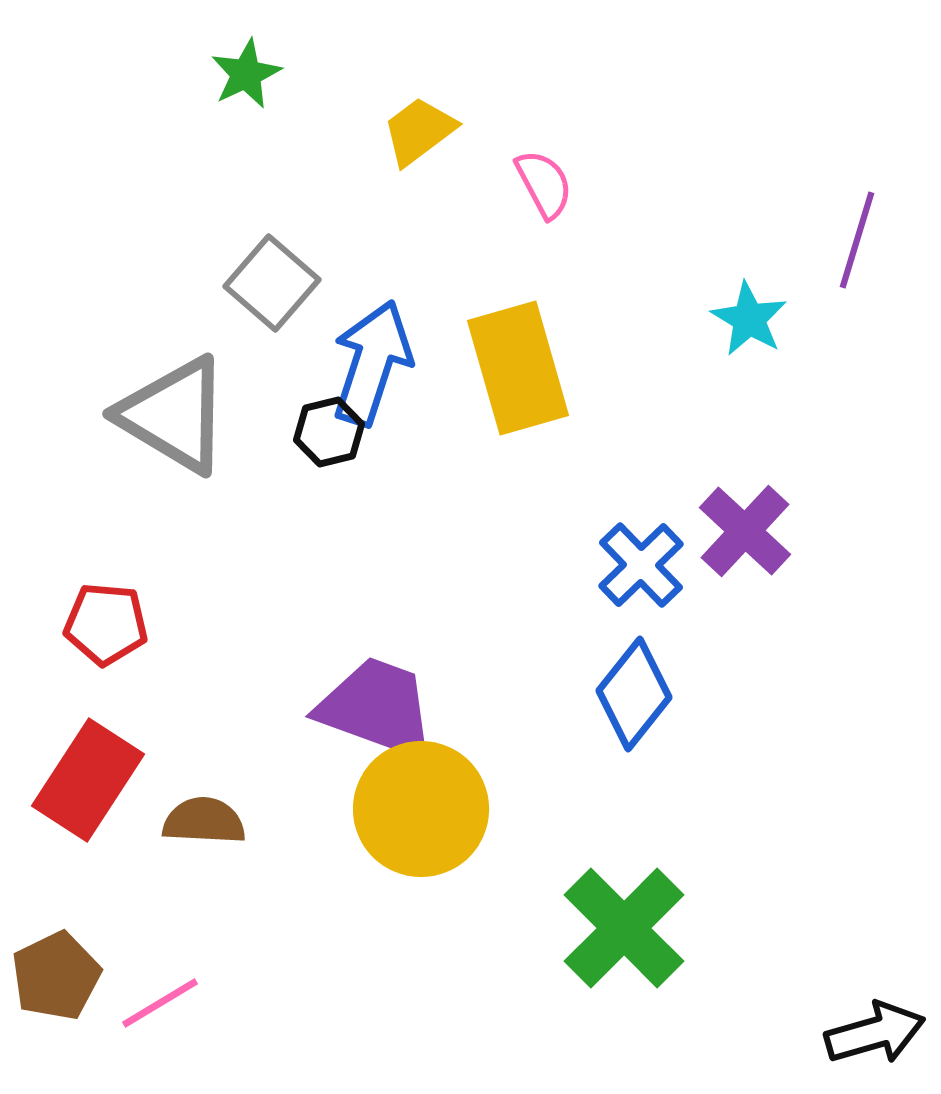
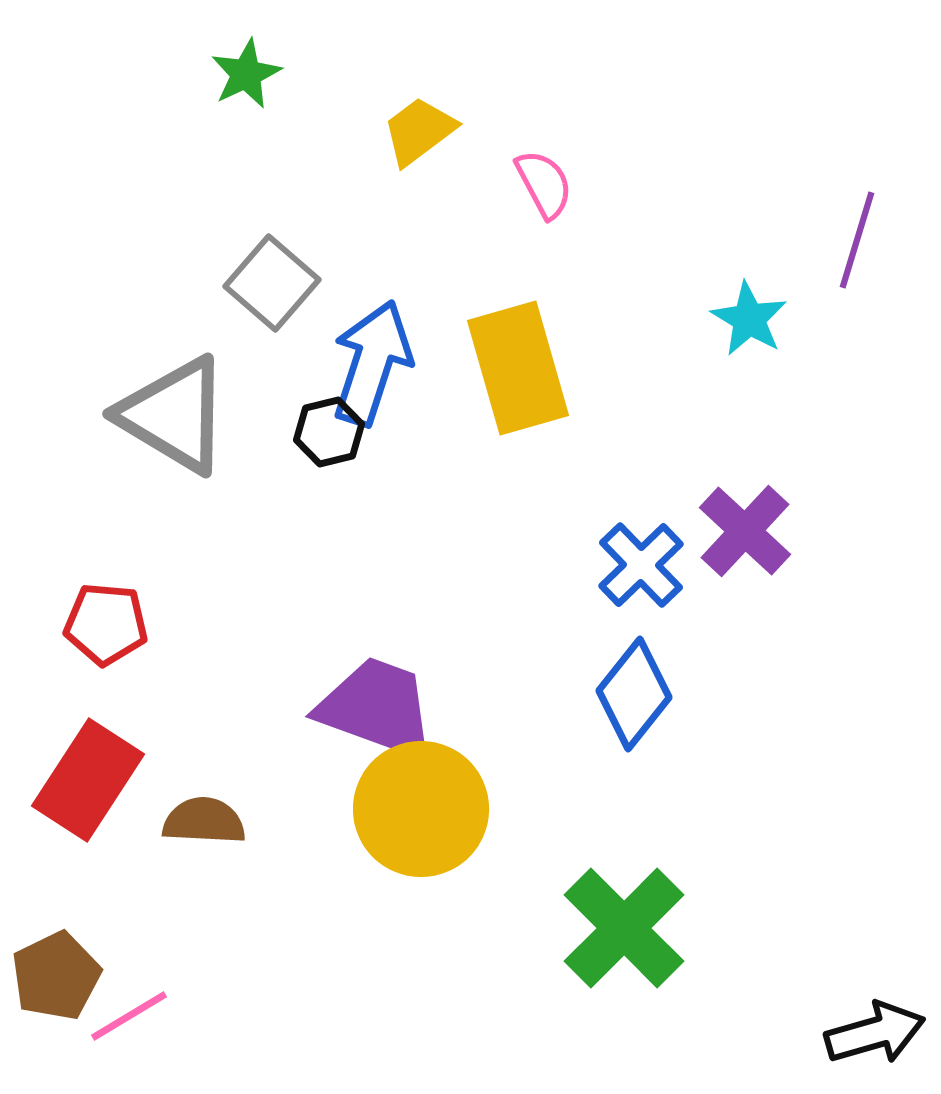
pink line: moved 31 px left, 13 px down
